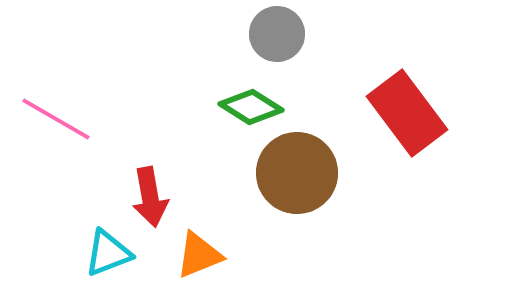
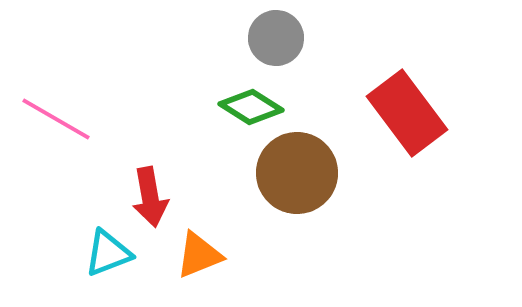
gray circle: moved 1 px left, 4 px down
